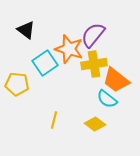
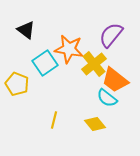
purple semicircle: moved 18 px right
orange star: rotated 8 degrees counterclockwise
yellow cross: rotated 30 degrees counterclockwise
orange trapezoid: moved 1 px left
yellow pentagon: rotated 15 degrees clockwise
cyan semicircle: moved 1 px up
yellow diamond: rotated 15 degrees clockwise
